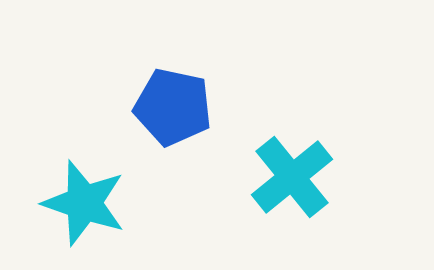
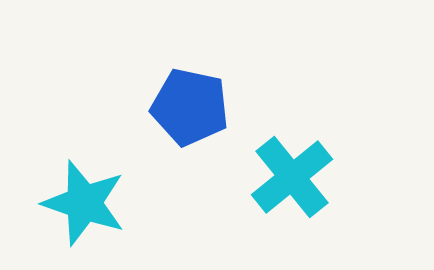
blue pentagon: moved 17 px right
